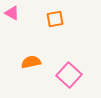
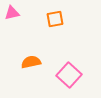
pink triangle: rotated 42 degrees counterclockwise
